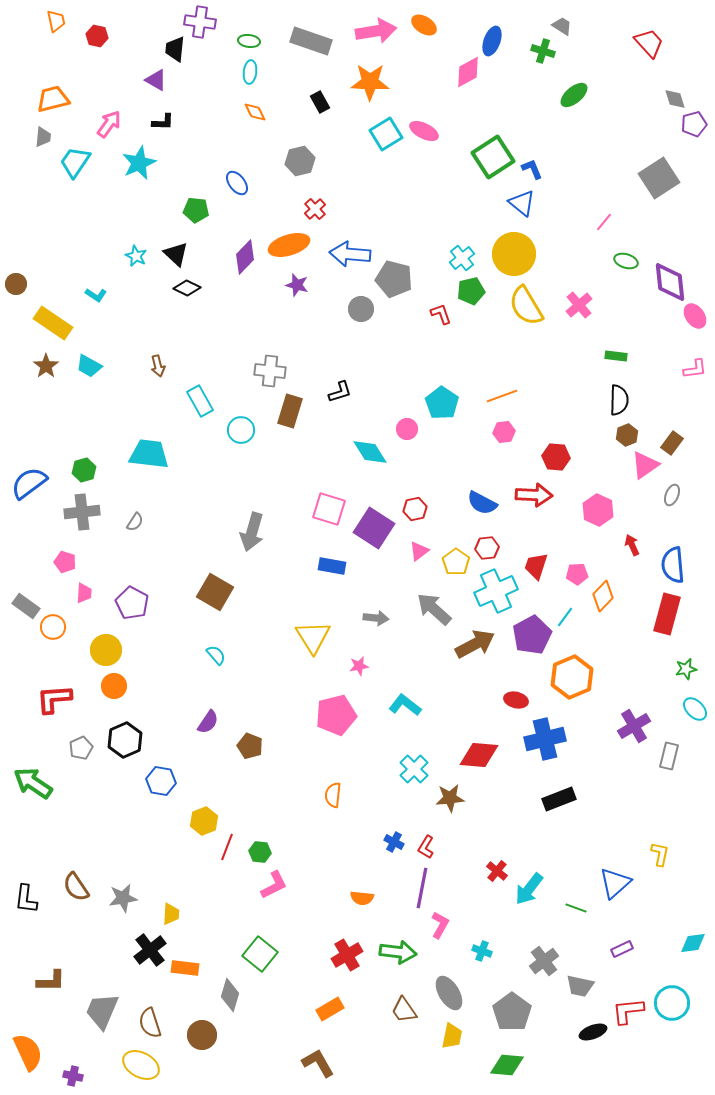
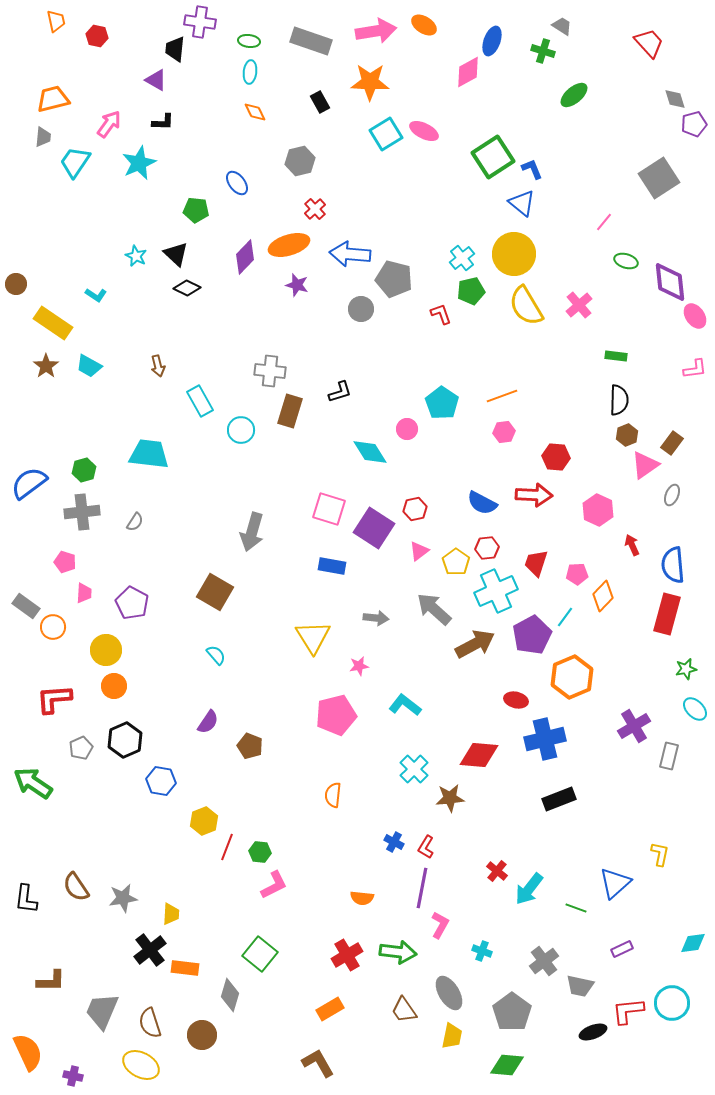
red trapezoid at (536, 566): moved 3 px up
